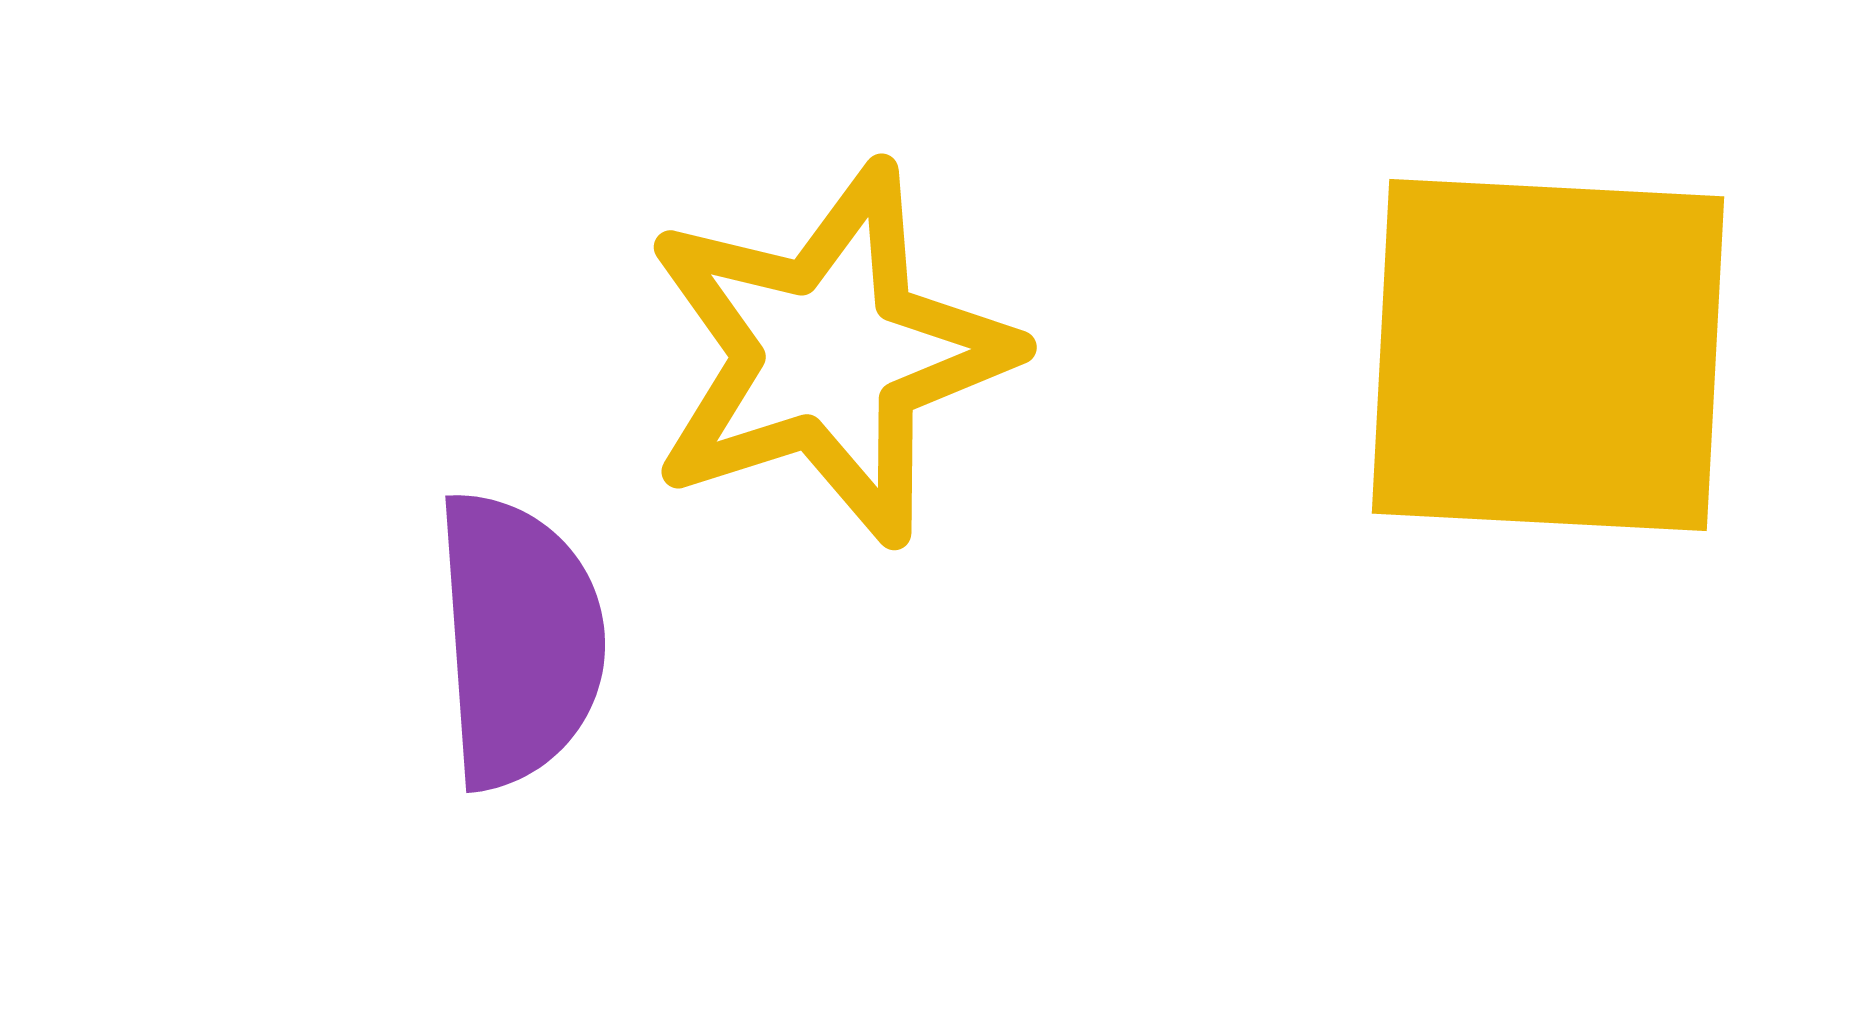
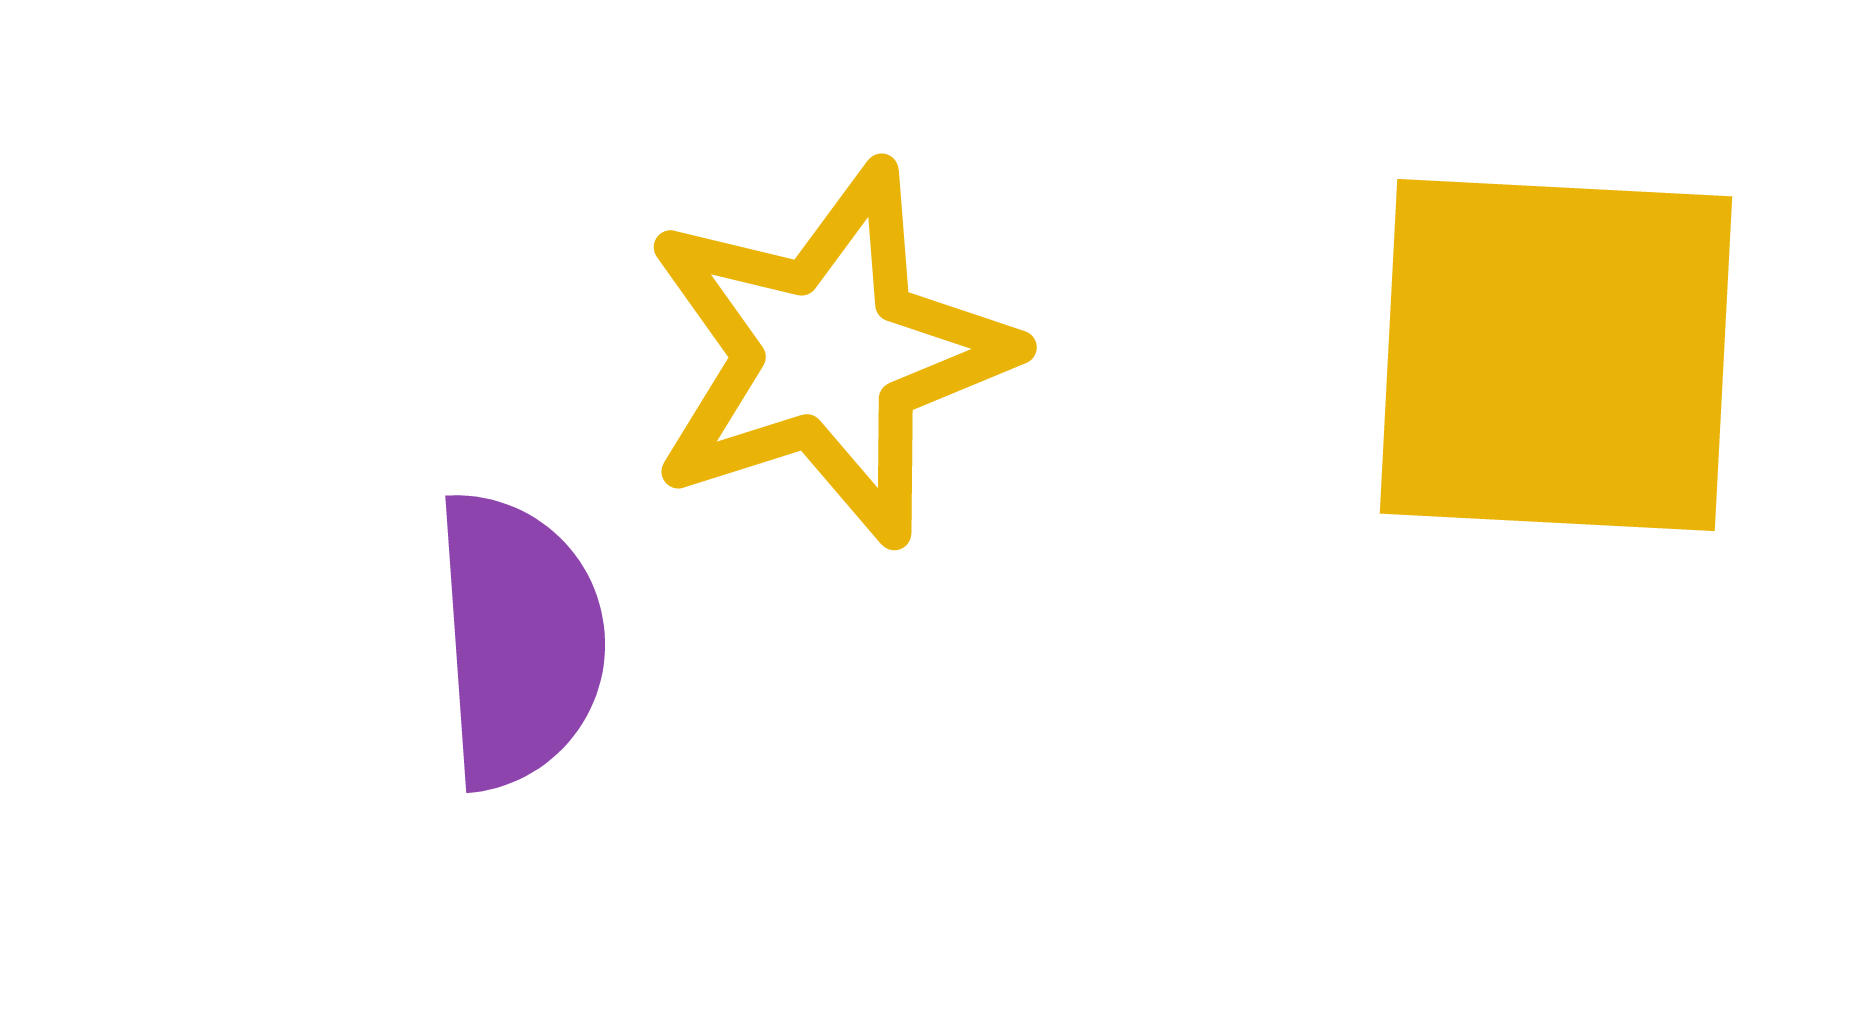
yellow square: moved 8 px right
